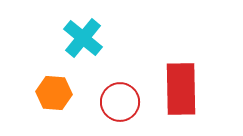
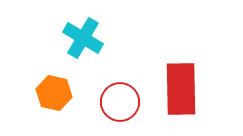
cyan cross: rotated 9 degrees counterclockwise
orange hexagon: rotated 8 degrees clockwise
